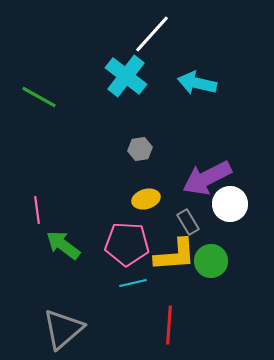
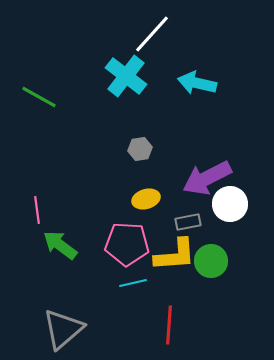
gray rectangle: rotated 70 degrees counterclockwise
green arrow: moved 3 px left
